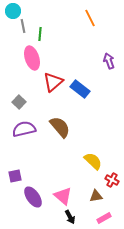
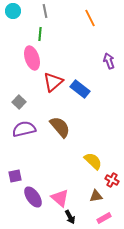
gray line: moved 22 px right, 15 px up
pink triangle: moved 3 px left, 2 px down
